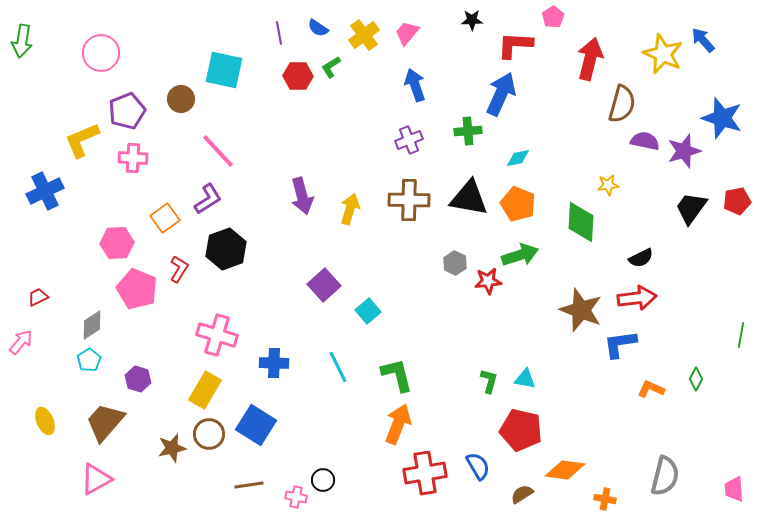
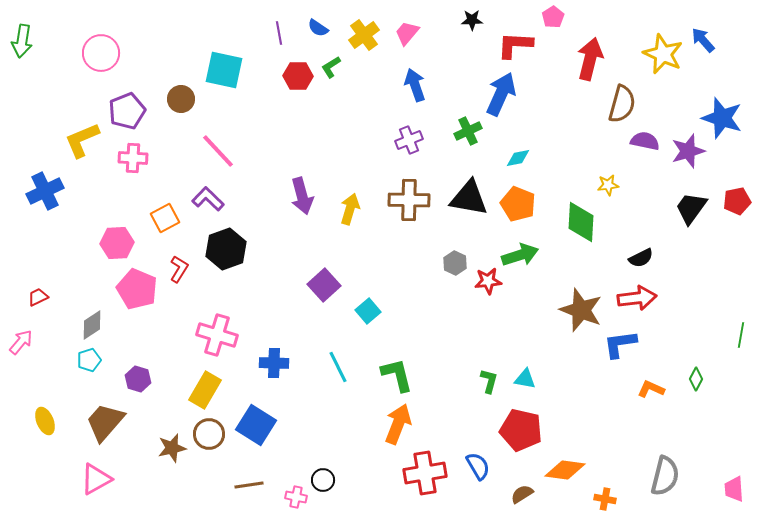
green cross at (468, 131): rotated 20 degrees counterclockwise
purple star at (684, 151): moved 4 px right
purple L-shape at (208, 199): rotated 104 degrees counterclockwise
orange square at (165, 218): rotated 8 degrees clockwise
cyan pentagon at (89, 360): rotated 15 degrees clockwise
